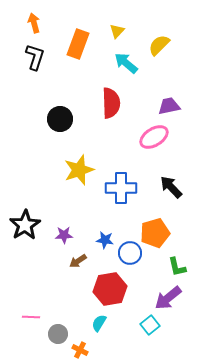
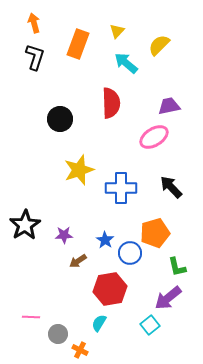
blue star: rotated 24 degrees clockwise
